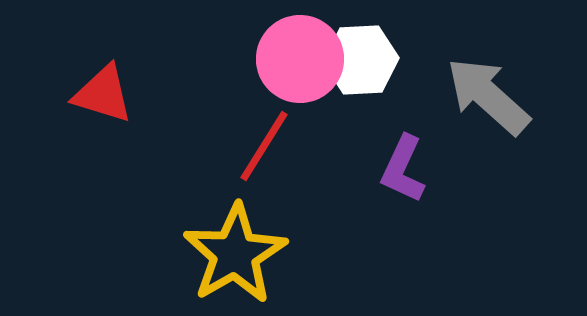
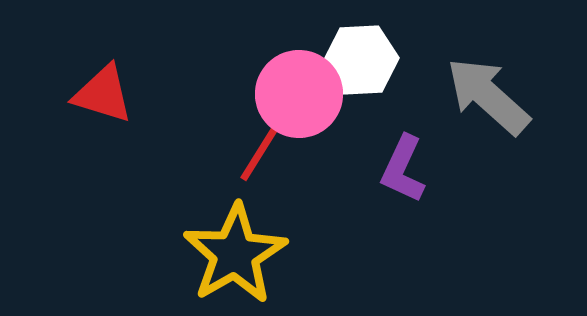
pink circle: moved 1 px left, 35 px down
